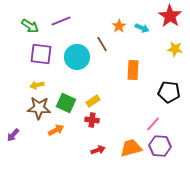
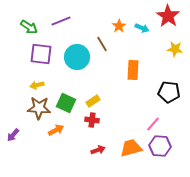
red star: moved 2 px left
green arrow: moved 1 px left, 1 px down
